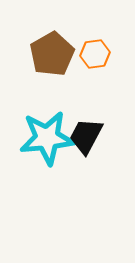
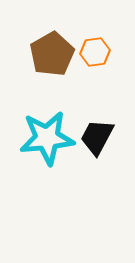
orange hexagon: moved 2 px up
black trapezoid: moved 11 px right, 1 px down
